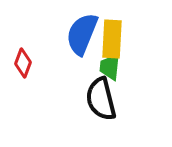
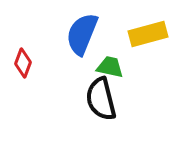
yellow rectangle: moved 36 px right, 5 px up; rotated 72 degrees clockwise
green trapezoid: rotated 96 degrees clockwise
